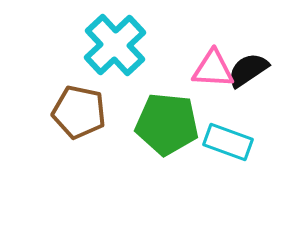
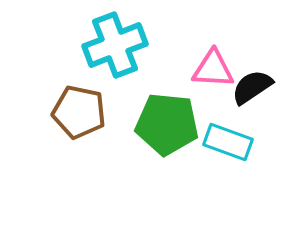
cyan cross: rotated 22 degrees clockwise
black semicircle: moved 4 px right, 17 px down
